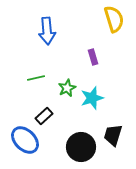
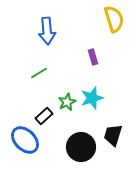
green line: moved 3 px right, 5 px up; rotated 18 degrees counterclockwise
green star: moved 14 px down
